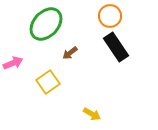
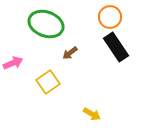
orange circle: moved 1 px down
green ellipse: rotated 68 degrees clockwise
